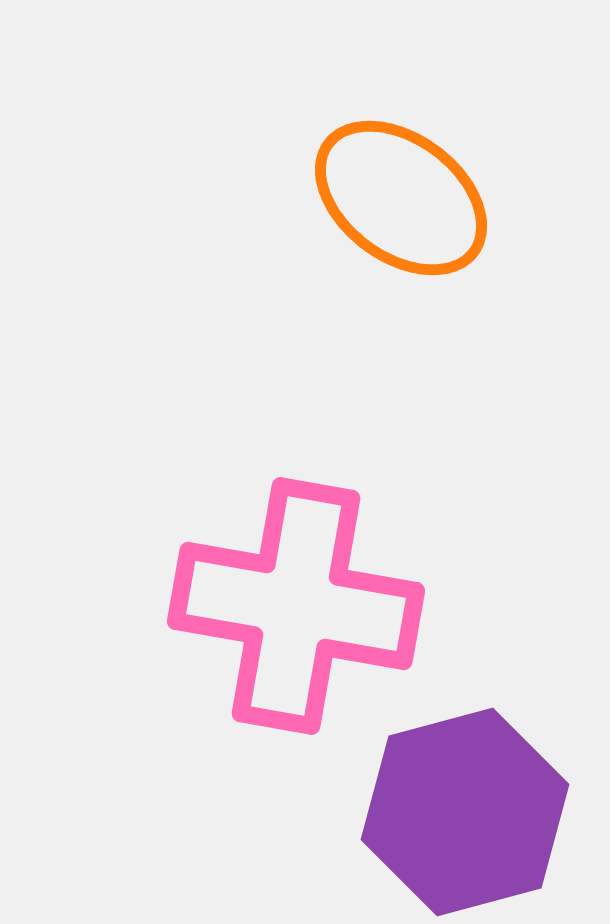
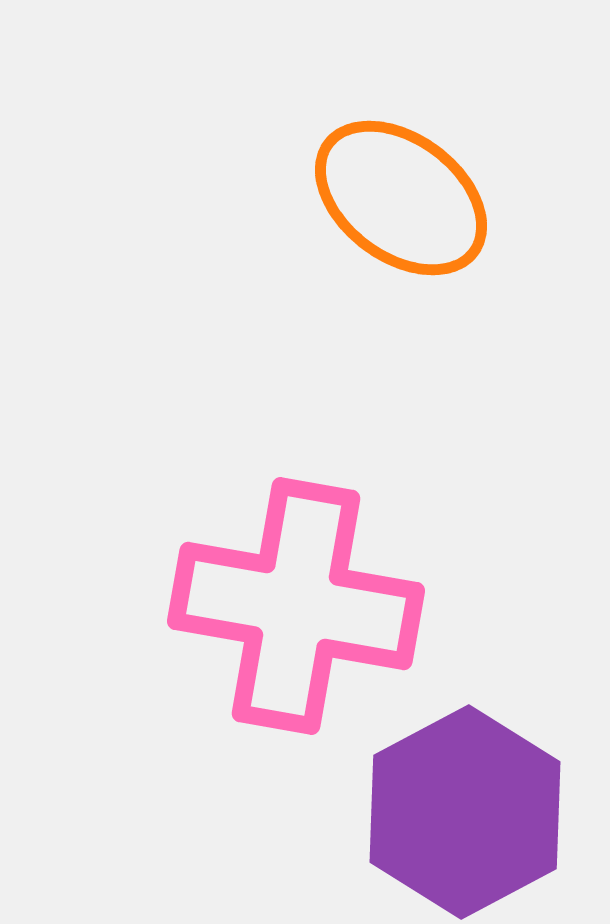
purple hexagon: rotated 13 degrees counterclockwise
